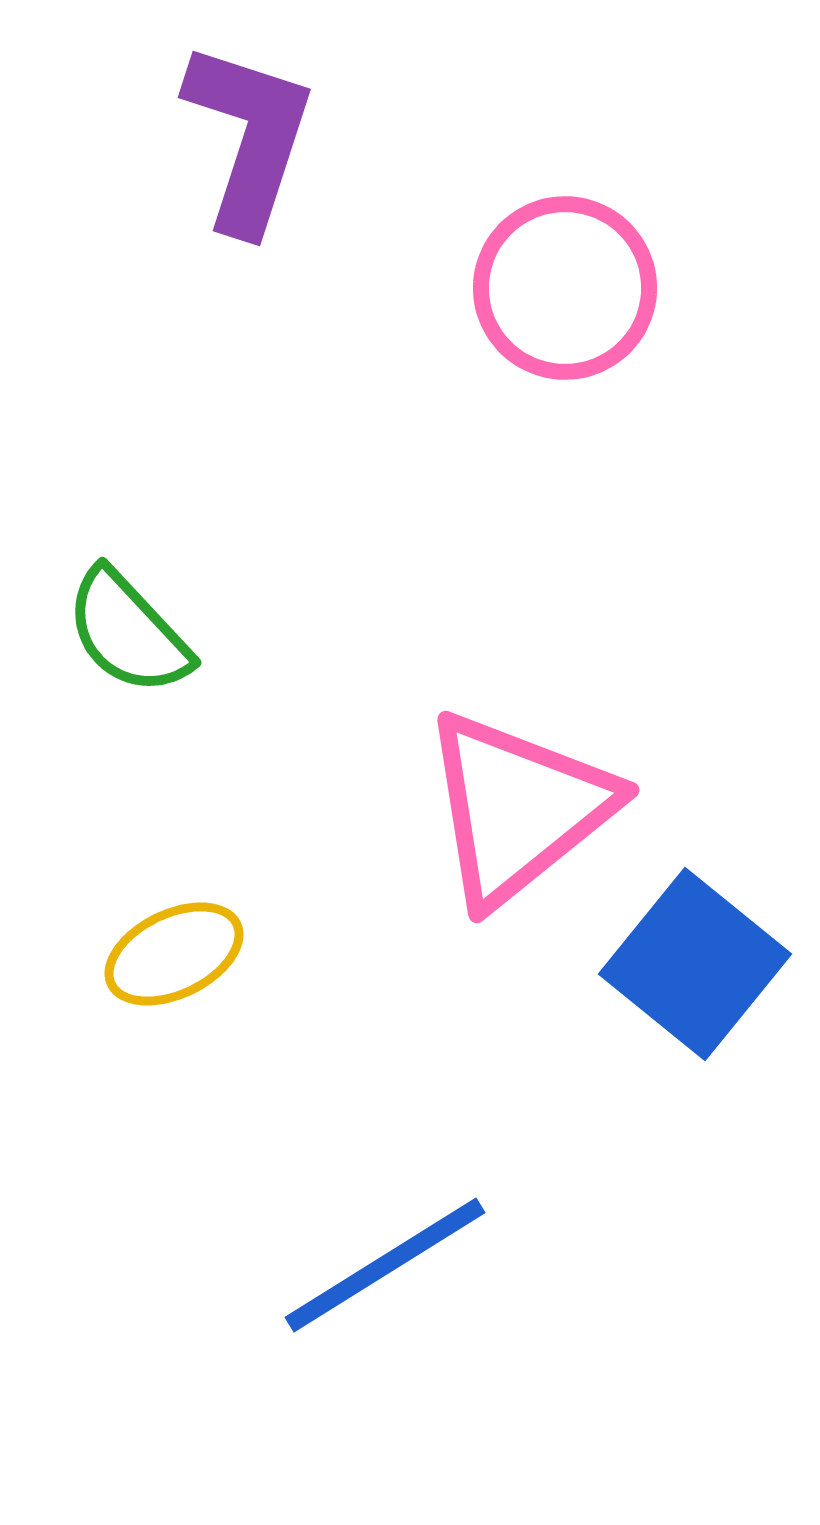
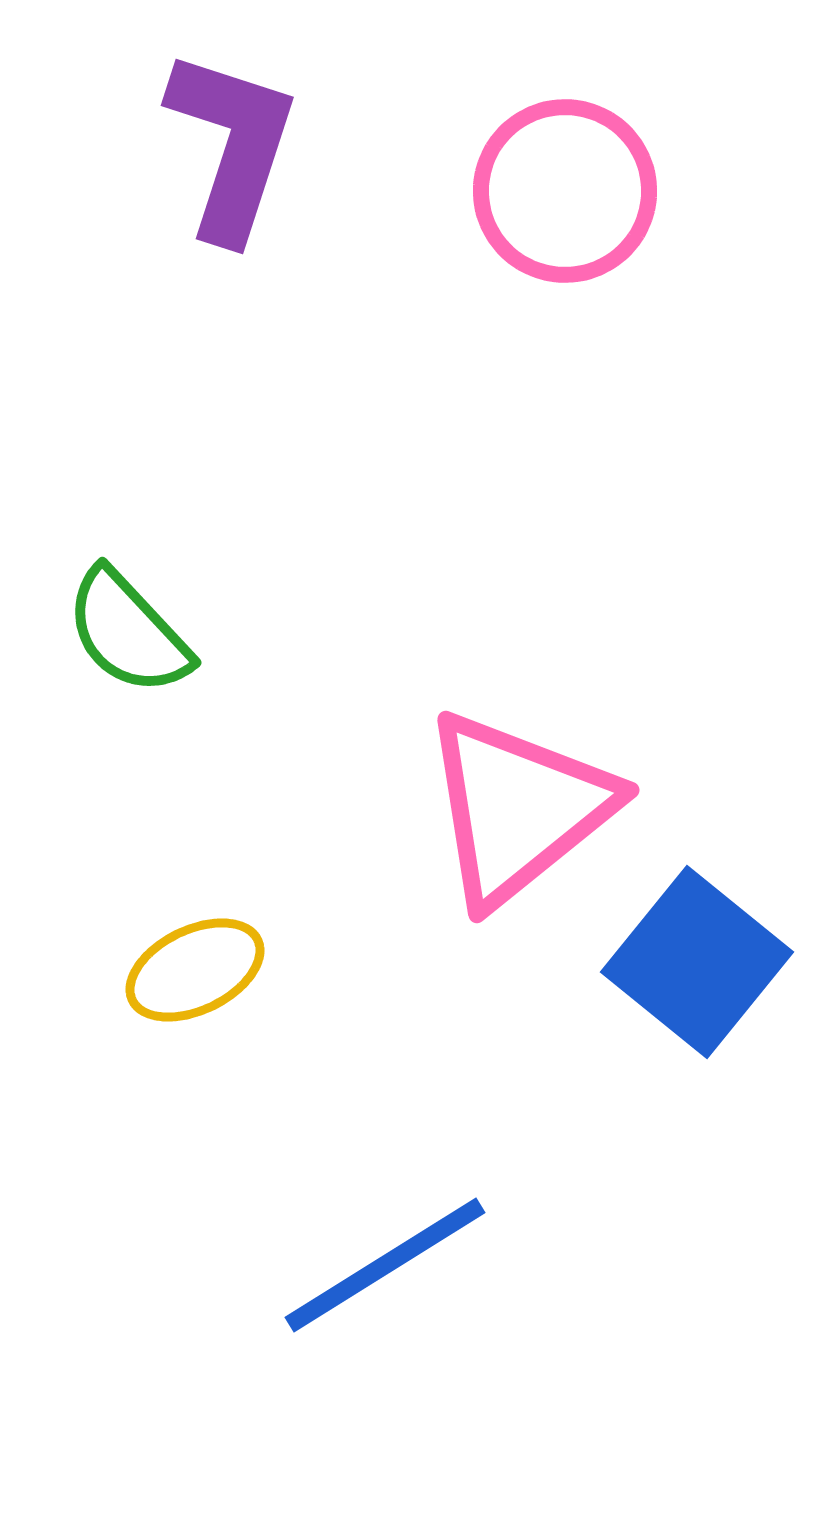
purple L-shape: moved 17 px left, 8 px down
pink circle: moved 97 px up
yellow ellipse: moved 21 px right, 16 px down
blue square: moved 2 px right, 2 px up
